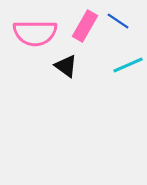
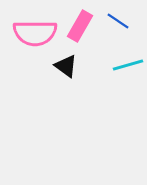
pink rectangle: moved 5 px left
cyan line: rotated 8 degrees clockwise
